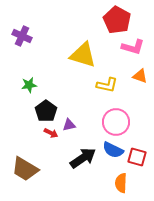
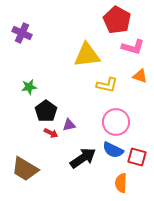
purple cross: moved 3 px up
yellow triangle: moved 4 px right; rotated 24 degrees counterclockwise
green star: moved 2 px down
